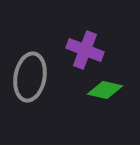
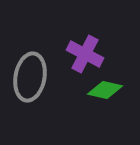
purple cross: moved 4 px down; rotated 6 degrees clockwise
